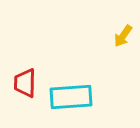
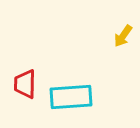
red trapezoid: moved 1 px down
